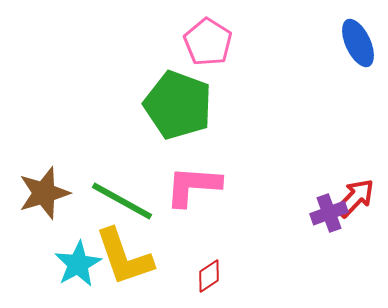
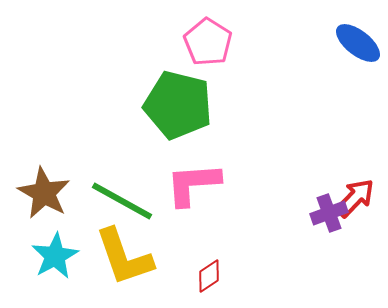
blue ellipse: rotated 27 degrees counterclockwise
green pentagon: rotated 6 degrees counterclockwise
pink L-shape: moved 2 px up; rotated 8 degrees counterclockwise
brown star: rotated 26 degrees counterclockwise
cyan star: moved 23 px left, 8 px up
